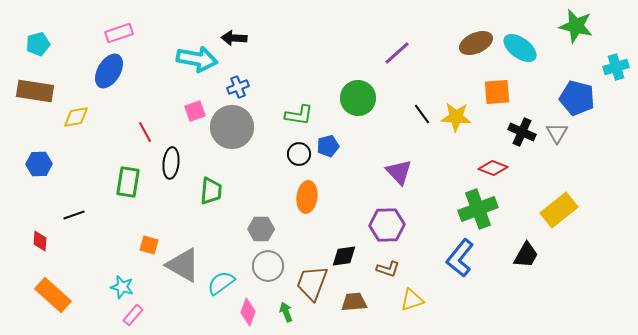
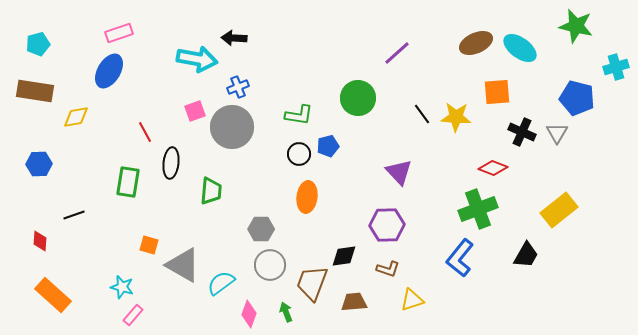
gray circle at (268, 266): moved 2 px right, 1 px up
pink diamond at (248, 312): moved 1 px right, 2 px down
